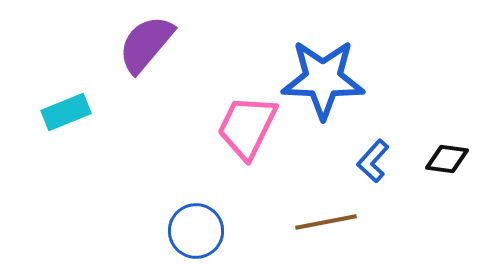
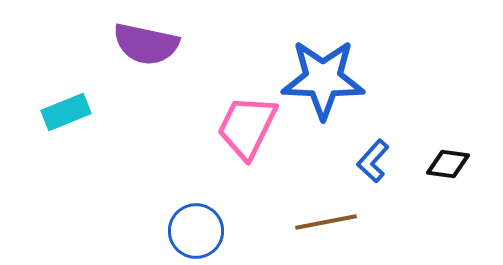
purple semicircle: rotated 118 degrees counterclockwise
black diamond: moved 1 px right, 5 px down
